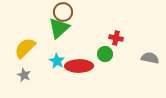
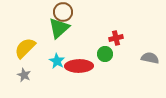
red cross: rotated 24 degrees counterclockwise
